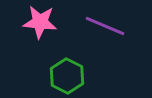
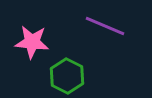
pink star: moved 8 px left, 20 px down
